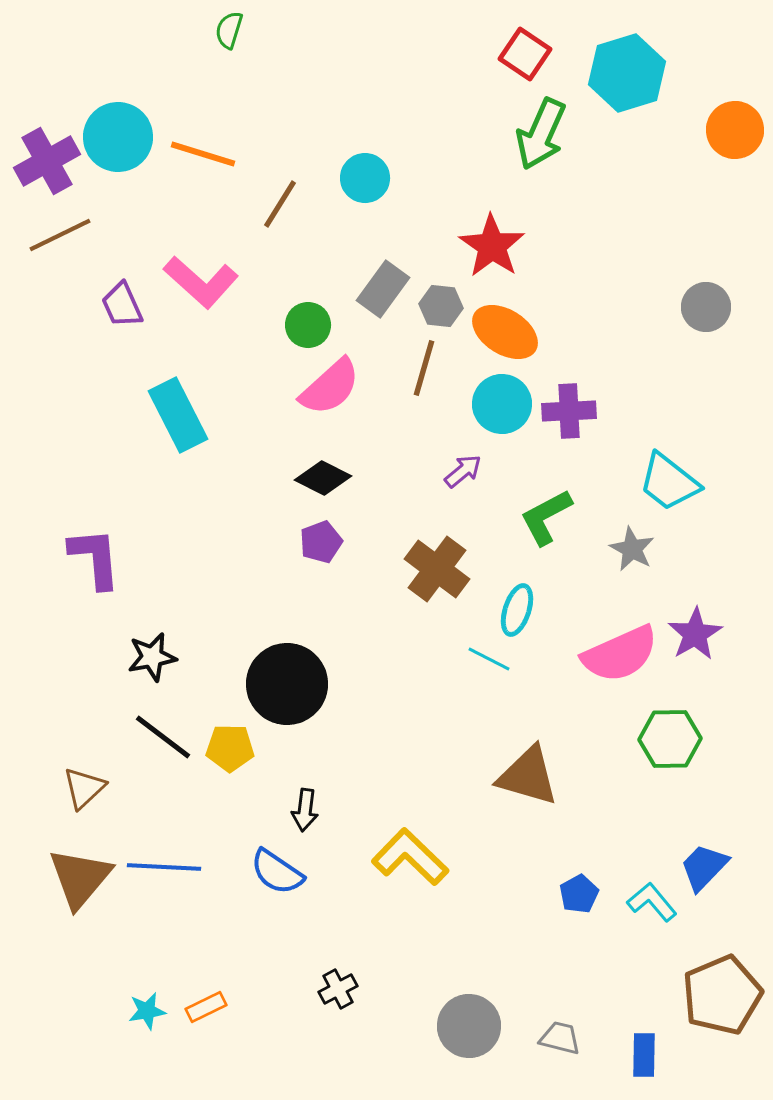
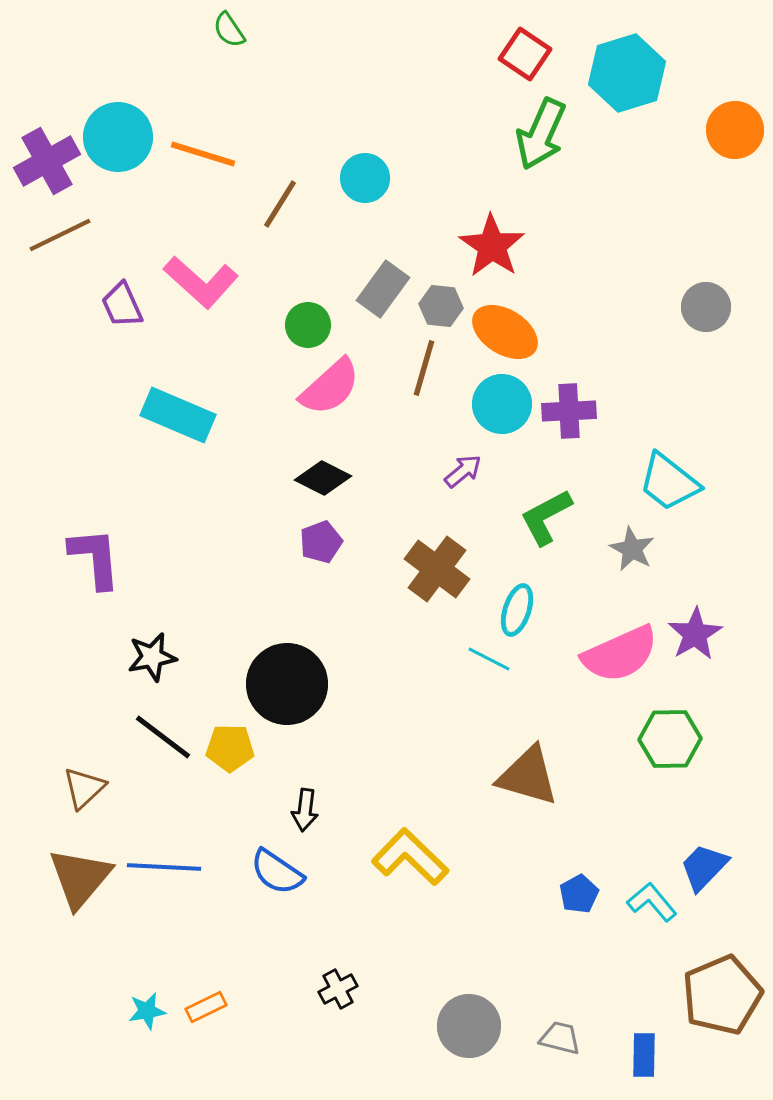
green semicircle at (229, 30): rotated 51 degrees counterclockwise
cyan rectangle at (178, 415): rotated 40 degrees counterclockwise
